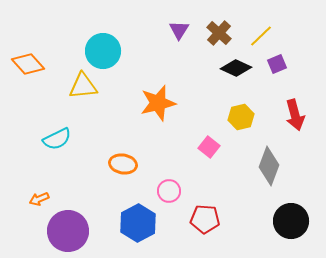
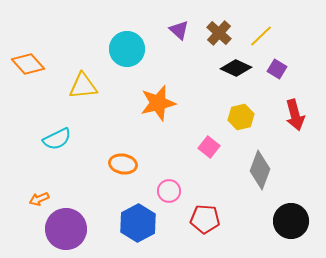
purple triangle: rotated 20 degrees counterclockwise
cyan circle: moved 24 px right, 2 px up
purple square: moved 5 px down; rotated 36 degrees counterclockwise
gray diamond: moved 9 px left, 4 px down
purple circle: moved 2 px left, 2 px up
